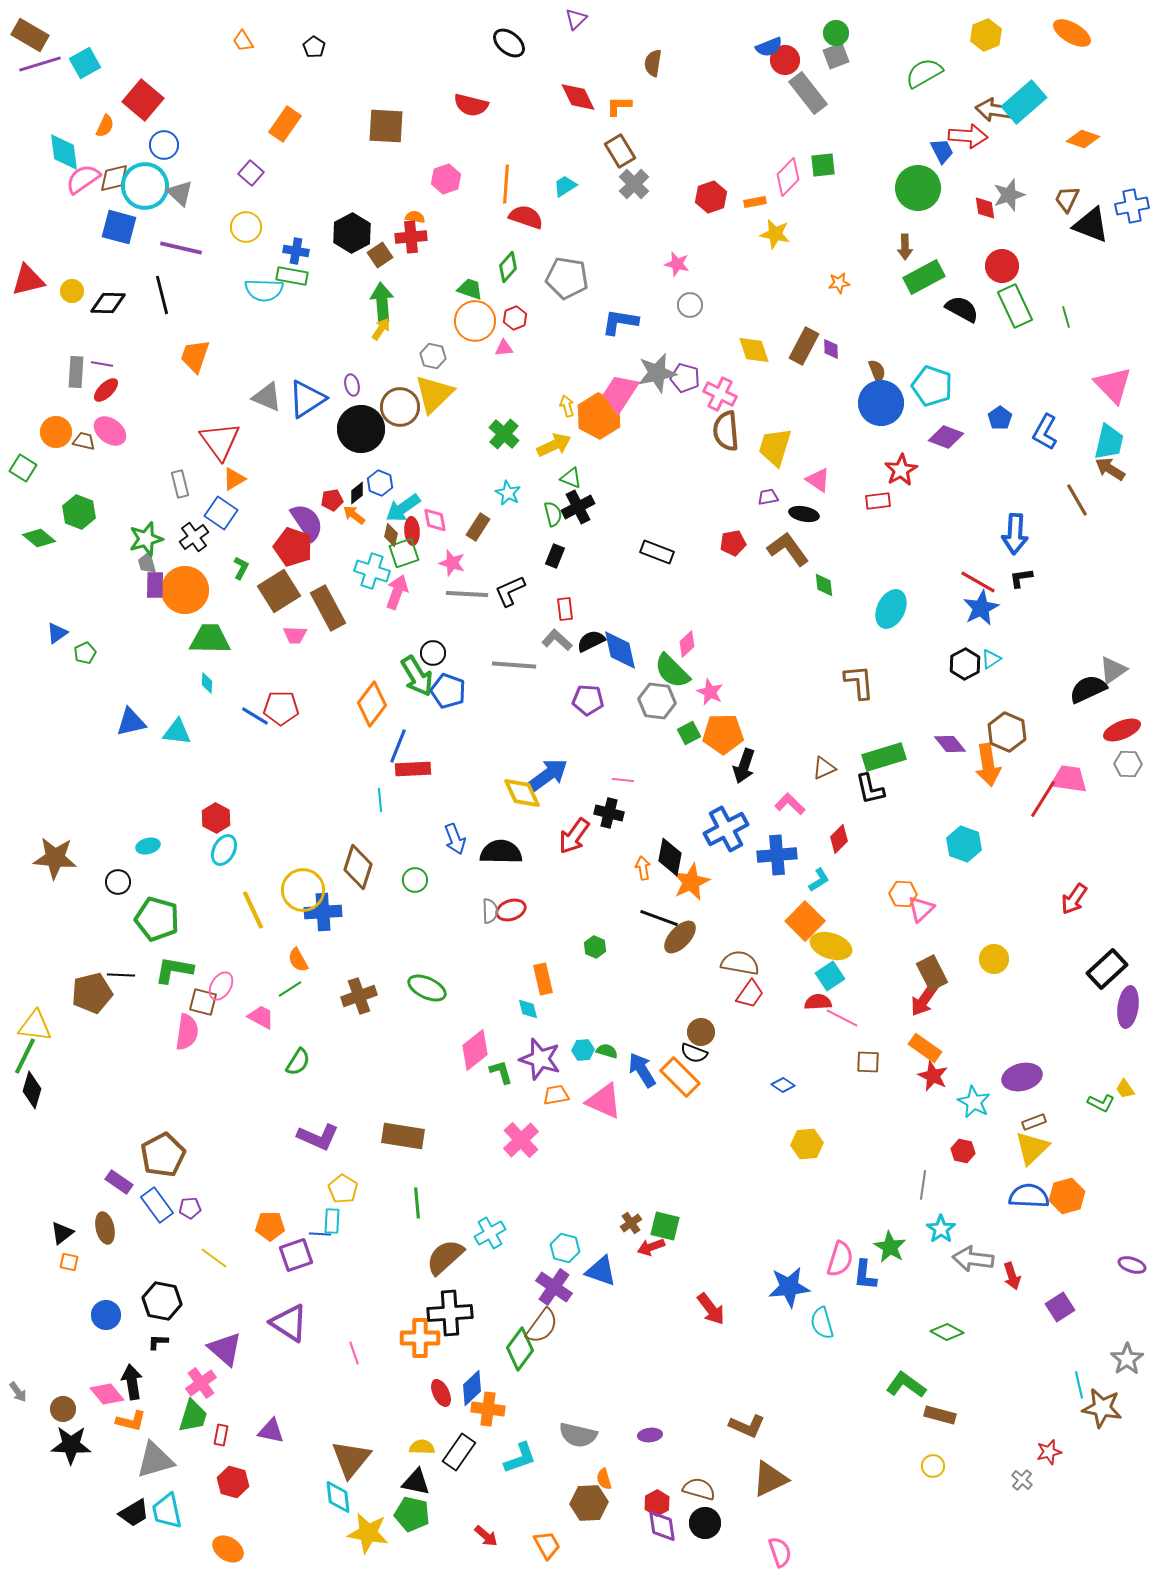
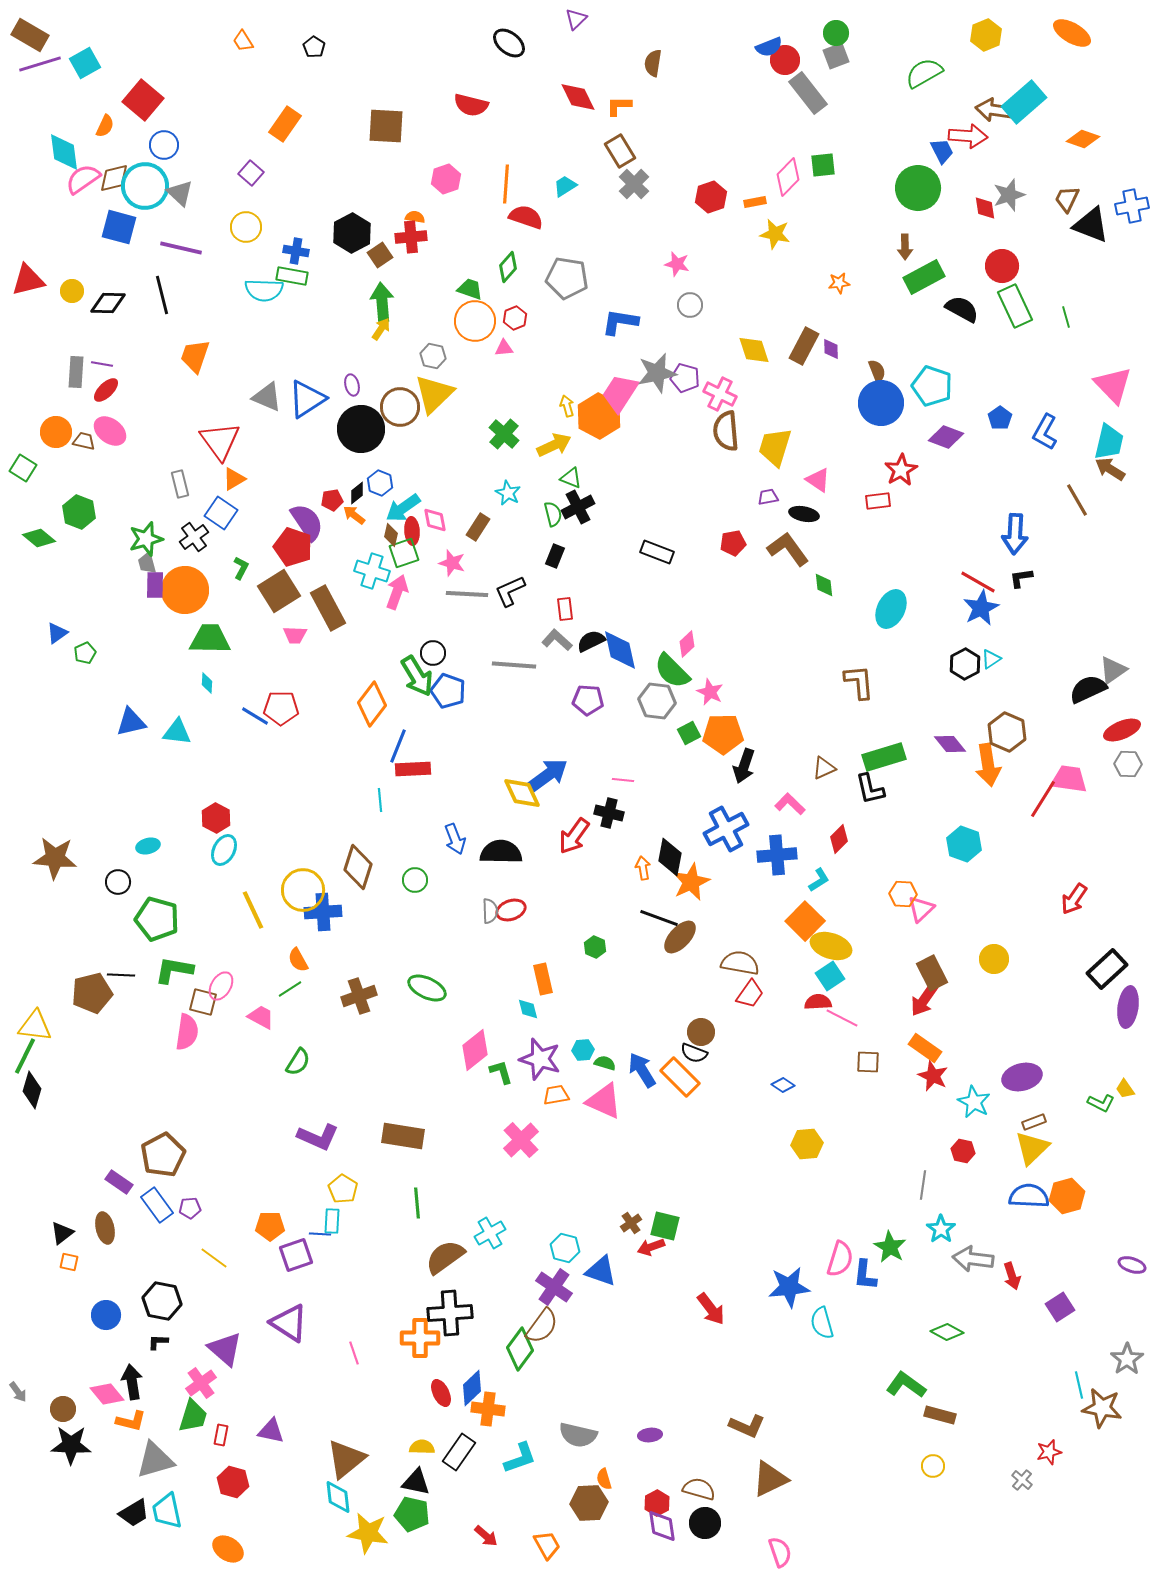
green semicircle at (607, 1051): moved 2 px left, 12 px down
brown semicircle at (445, 1257): rotated 6 degrees clockwise
brown triangle at (351, 1459): moved 5 px left; rotated 12 degrees clockwise
